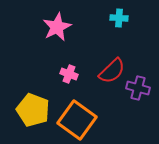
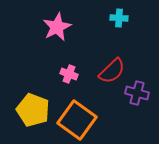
purple cross: moved 1 px left, 5 px down
